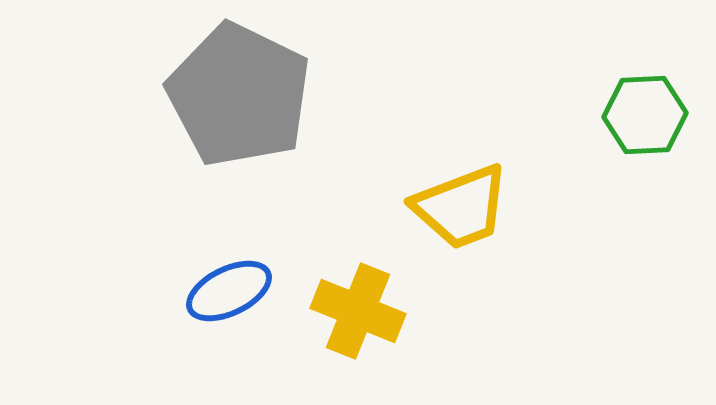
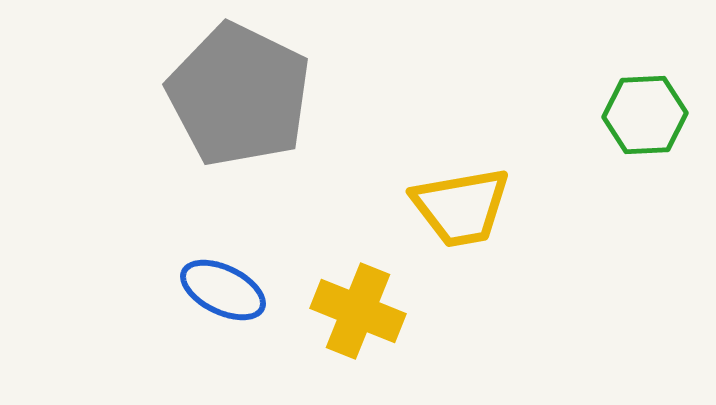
yellow trapezoid: rotated 11 degrees clockwise
blue ellipse: moved 6 px left, 1 px up; rotated 52 degrees clockwise
